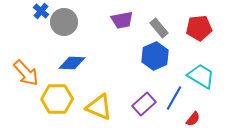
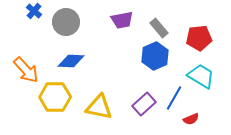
blue cross: moved 7 px left
gray circle: moved 2 px right
red pentagon: moved 10 px down
blue diamond: moved 1 px left, 2 px up
orange arrow: moved 3 px up
yellow hexagon: moved 2 px left, 2 px up
yellow triangle: rotated 12 degrees counterclockwise
red semicircle: moved 2 px left; rotated 28 degrees clockwise
